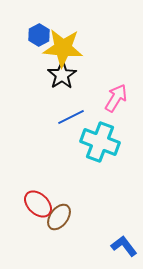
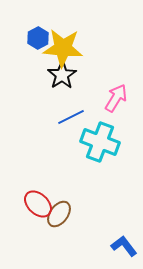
blue hexagon: moved 1 px left, 3 px down
brown ellipse: moved 3 px up
